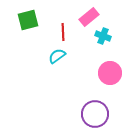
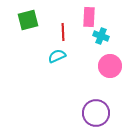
pink rectangle: rotated 48 degrees counterclockwise
cyan cross: moved 2 px left
cyan semicircle: rotated 12 degrees clockwise
pink circle: moved 7 px up
purple circle: moved 1 px right, 1 px up
